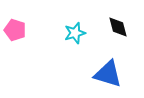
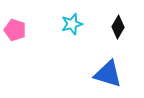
black diamond: rotated 45 degrees clockwise
cyan star: moved 3 px left, 9 px up
